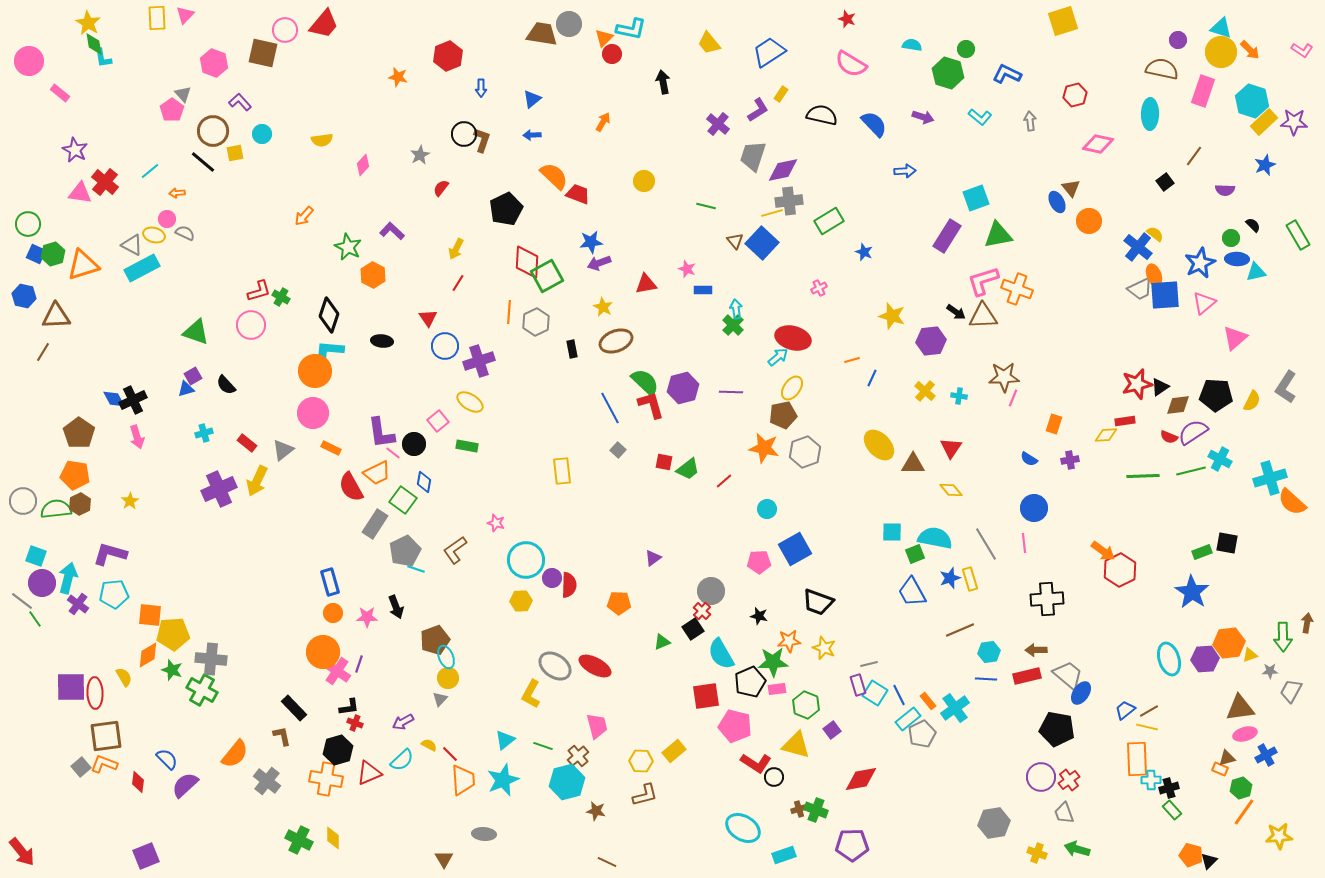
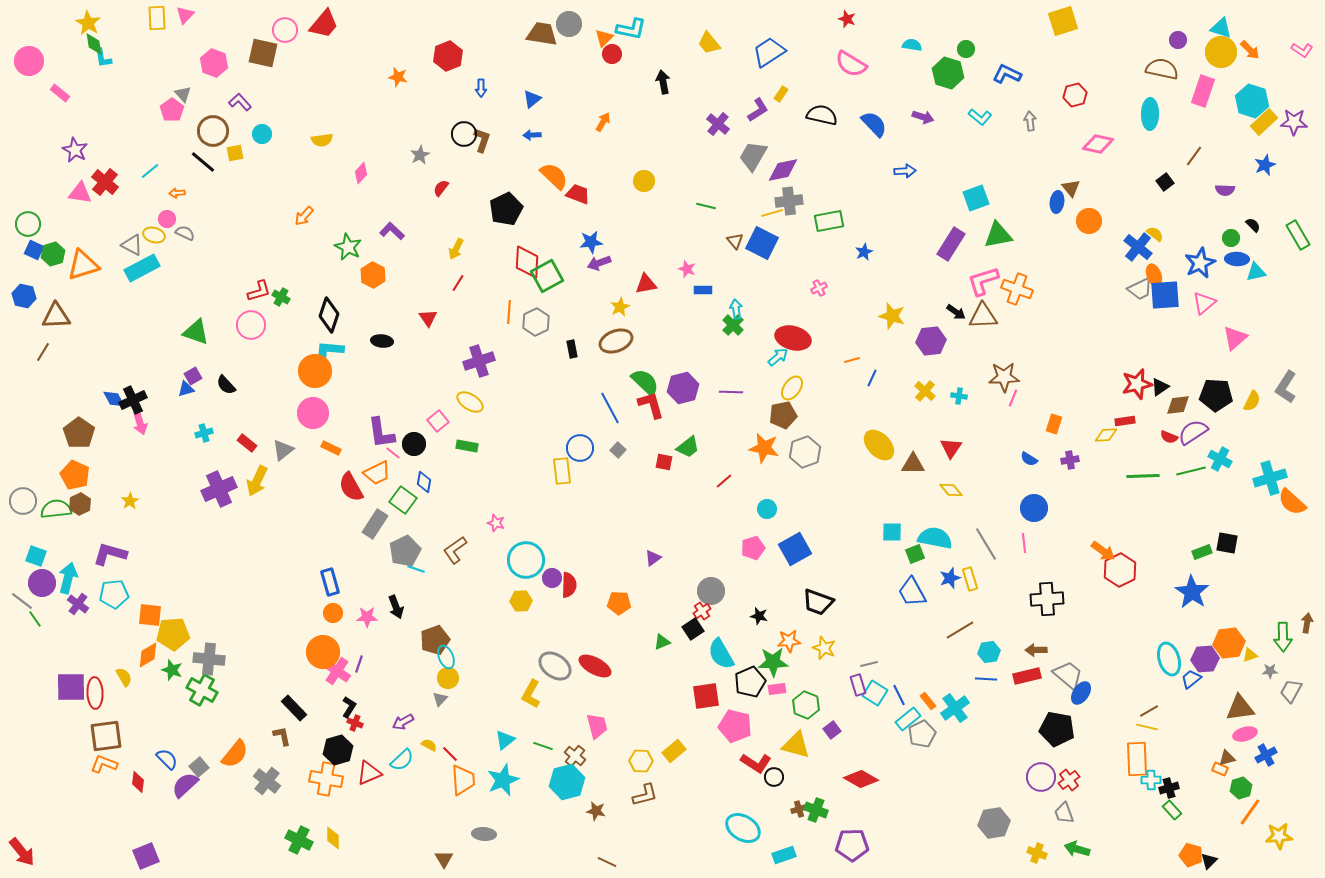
gray trapezoid at (753, 156): rotated 12 degrees clockwise
pink diamond at (363, 165): moved 2 px left, 8 px down
blue ellipse at (1057, 202): rotated 35 degrees clockwise
green rectangle at (829, 221): rotated 20 degrees clockwise
purple rectangle at (947, 236): moved 4 px right, 8 px down
blue square at (762, 243): rotated 16 degrees counterclockwise
blue star at (864, 252): rotated 24 degrees clockwise
blue square at (36, 254): moved 2 px left, 4 px up
yellow star at (603, 307): moved 17 px right; rotated 18 degrees clockwise
blue circle at (445, 346): moved 135 px right, 102 px down
pink arrow at (137, 437): moved 3 px right, 14 px up
green trapezoid at (688, 469): moved 22 px up
orange pentagon at (75, 475): rotated 16 degrees clockwise
pink pentagon at (759, 562): moved 6 px left, 14 px up; rotated 15 degrees counterclockwise
red cross at (702, 611): rotated 12 degrees clockwise
brown line at (960, 630): rotated 8 degrees counterclockwise
gray cross at (211, 659): moved 2 px left
black L-shape at (349, 707): rotated 50 degrees counterclockwise
blue trapezoid at (1125, 710): moved 66 px right, 31 px up
brown cross at (578, 756): moved 3 px left; rotated 10 degrees counterclockwise
gray square at (81, 767): moved 118 px right
red diamond at (861, 779): rotated 40 degrees clockwise
orange line at (1244, 812): moved 6 px right
